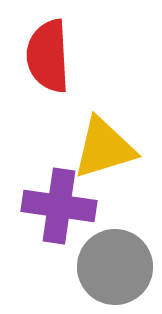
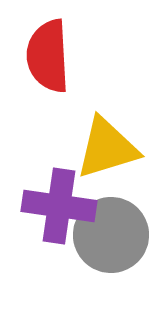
yellow triangle: moved 3 px right
gray circle: moved 4 px left, 32 px up
